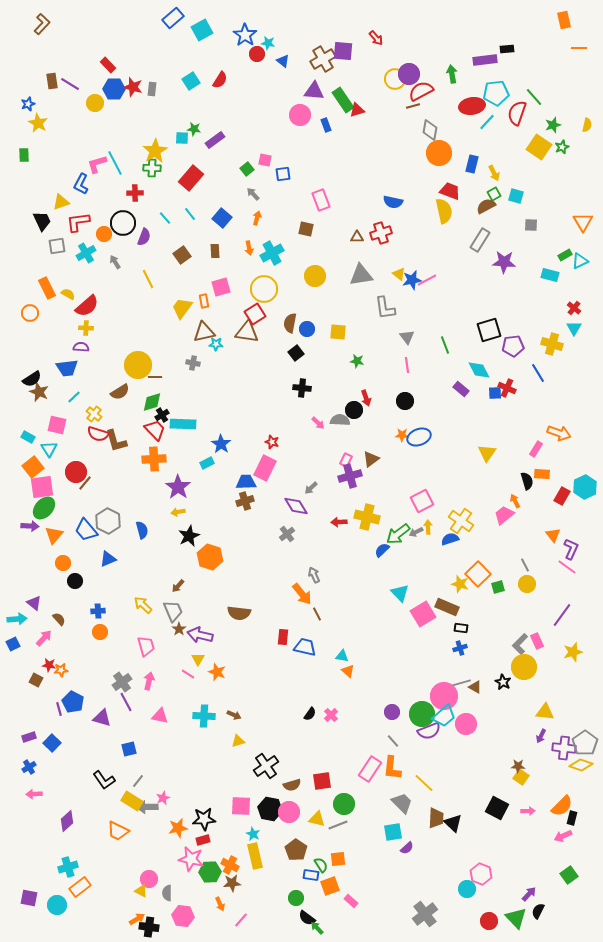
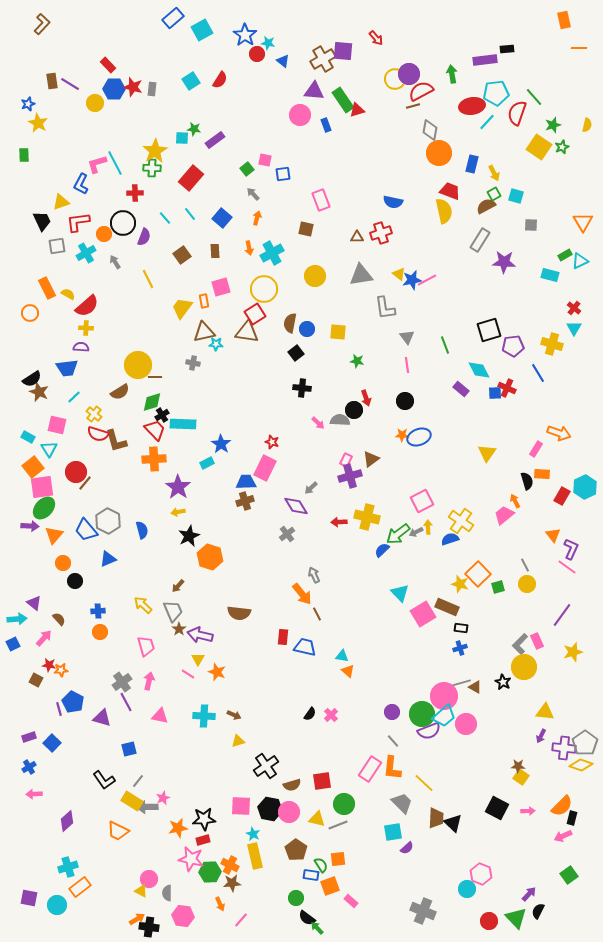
gray cross at (425, 914): moved 2 px left, 3 px up; rotated 30 degrees counterclockwise
